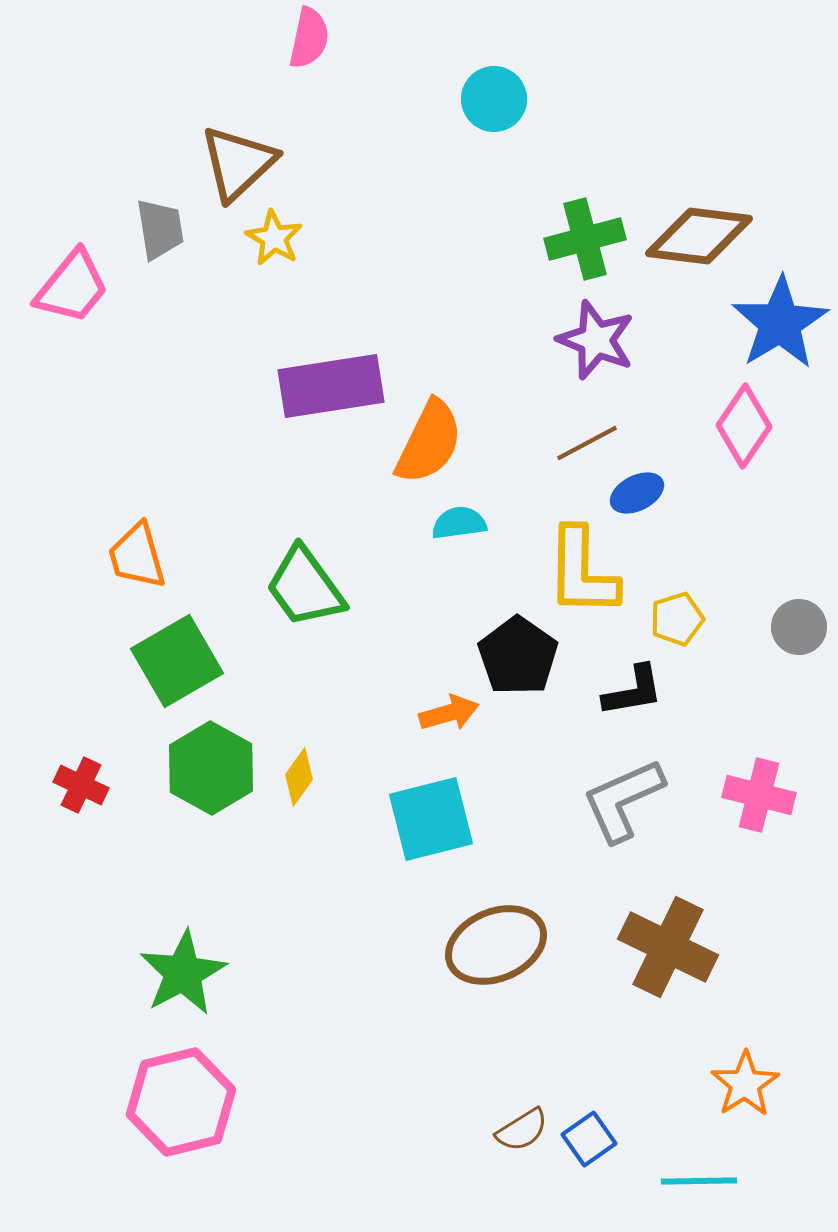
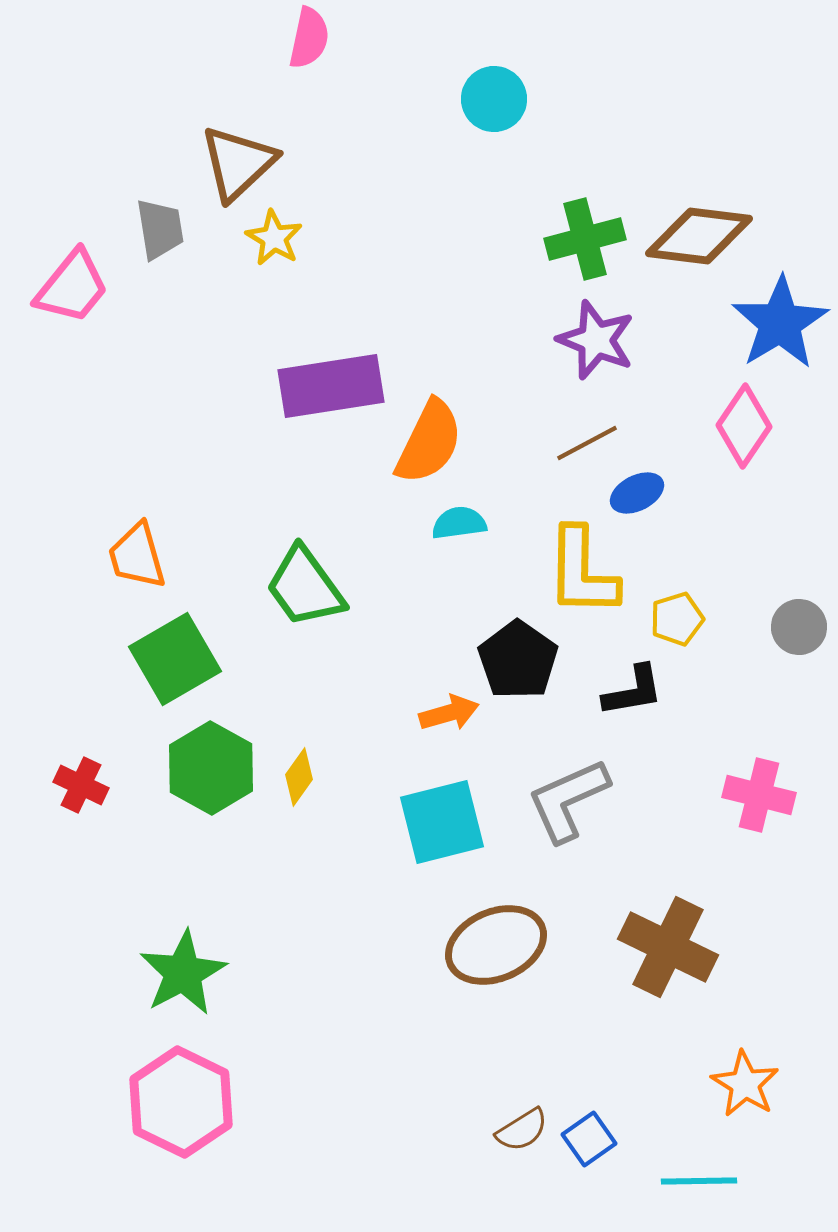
black pentagon: moved 4 px down
green square: moved 2 px left, 2 px up
gray L-shape: moved 55 px left
cyan square: moved 11 px right, 3 px down
orange star: rotated 8 degrees counterclockwise
pink hexagon: rotated 20 degrees counterclockwise
